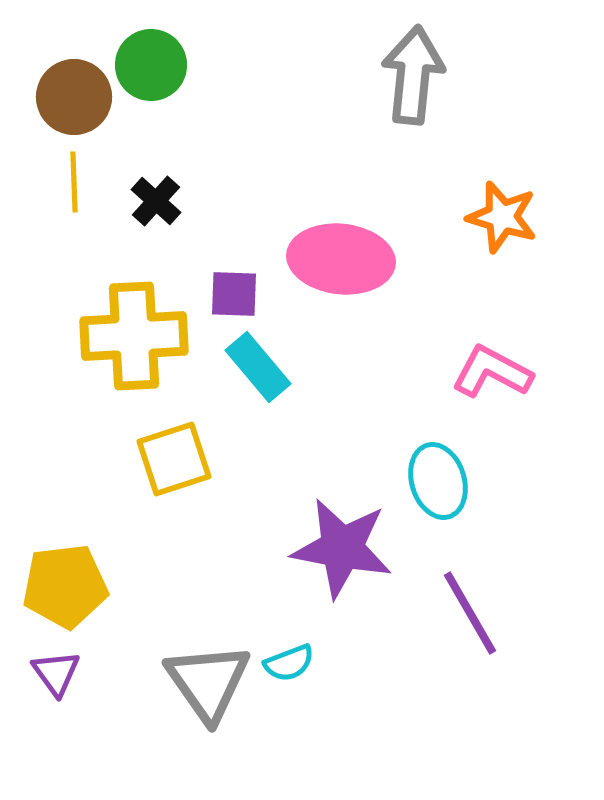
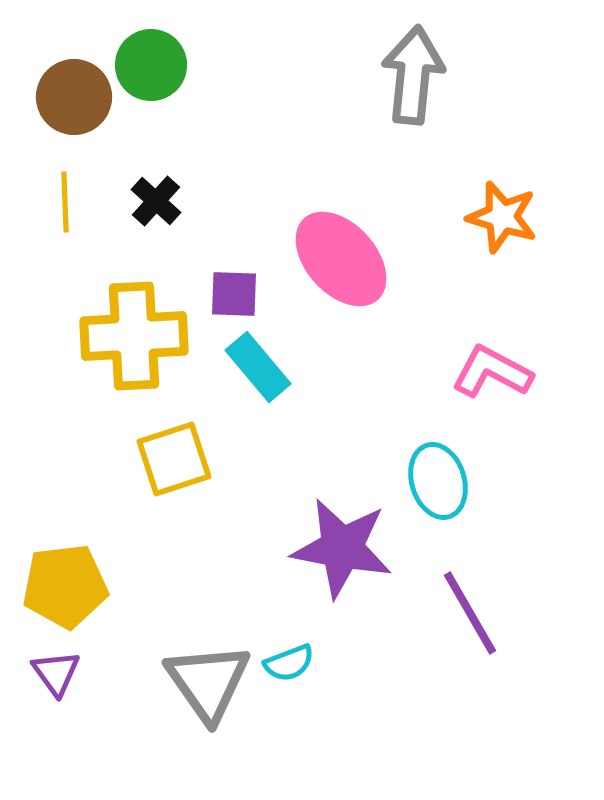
yellow line: moved 9 px left, 20 px down
pink ellipse: rotated 42 degrees clockwise
